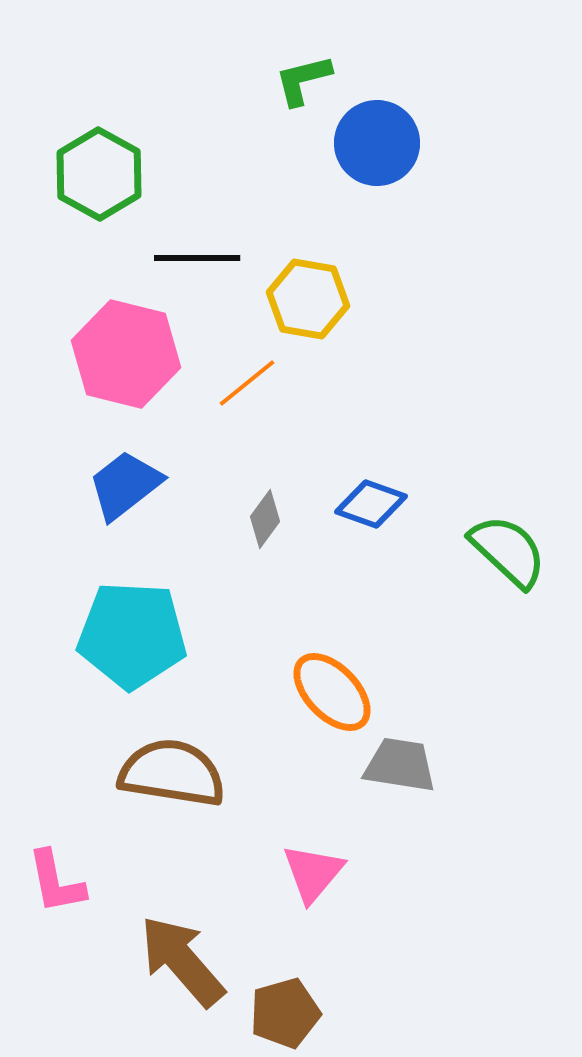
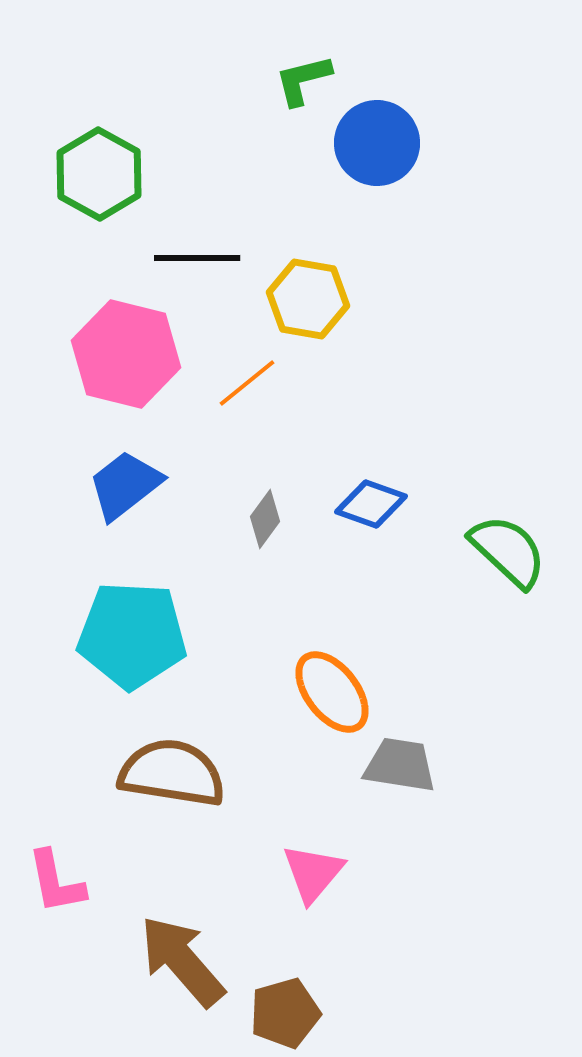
orange ellipse: rotated 6 degrees clockwise
